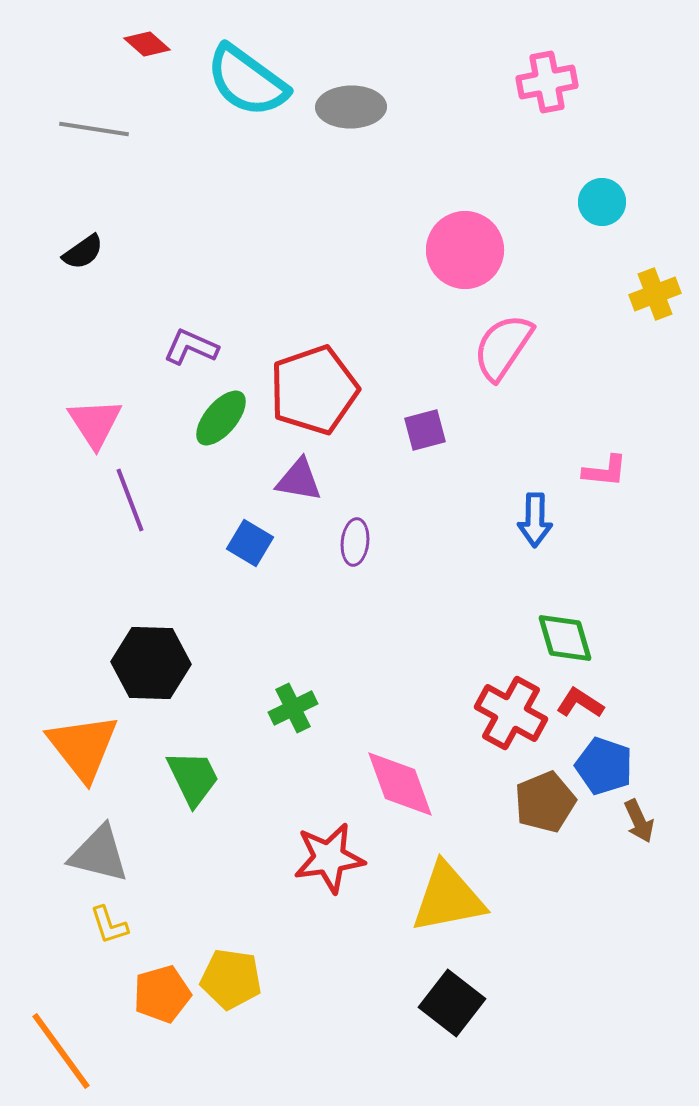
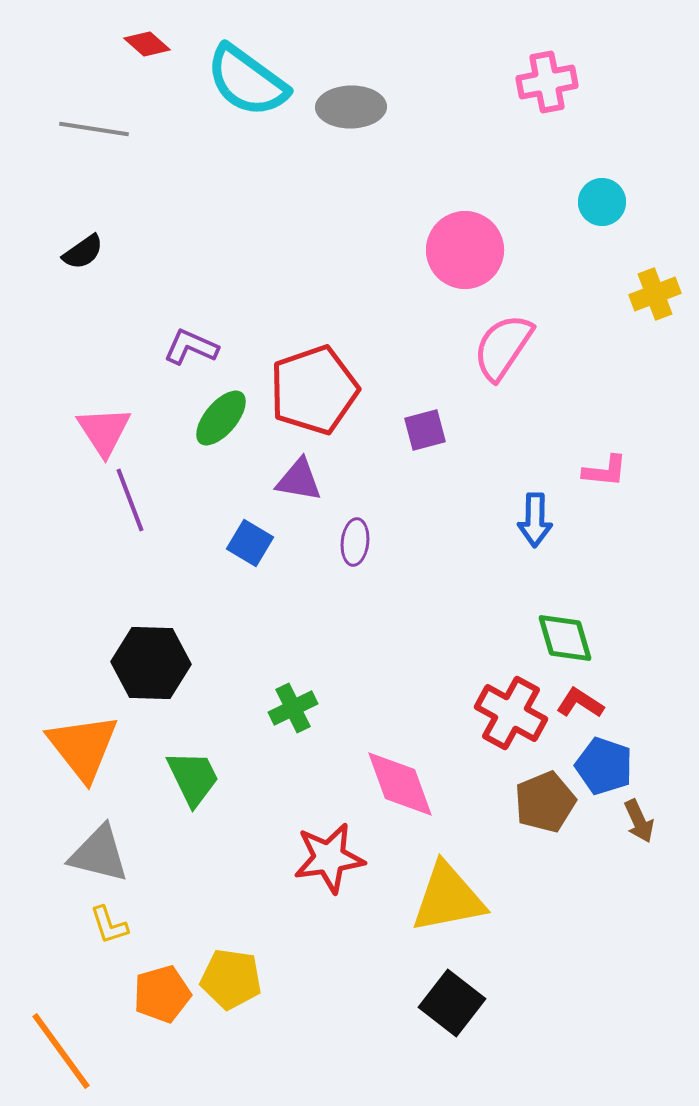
pink triangle: moved 9 px right, 8 px down
